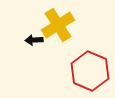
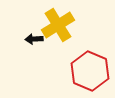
black arrow: moved 1 px up
